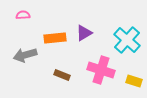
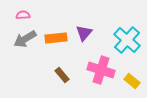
purple triangle: rotated 18 degrees counterclockwise
orange rectangle: moved 1 px right
gray arrow: moved 16 px up; rotated 15 degrees counterclockwise
brown rectangle: rotated 28 degrees clockwise
yellow rectangle: moved 2 px left; rotated 21 degrees clockwise
